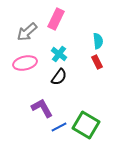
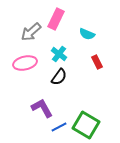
gray arrow: moved 4 px right
cyan semicircle: moved 11 px left, 7 px up; rotated 119 degrees clockwise
